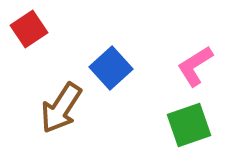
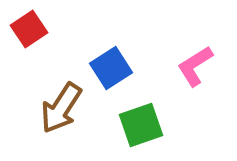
blue square: rotated 9 degrees clockwise
green square: moved 48 px left
